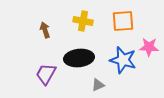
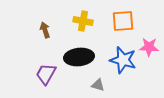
black ellipse: moved 1 px up
gray triangle: rotated 40 degrees clockwise
